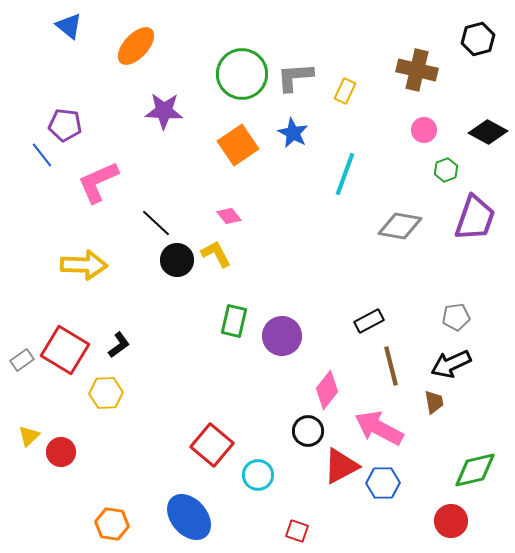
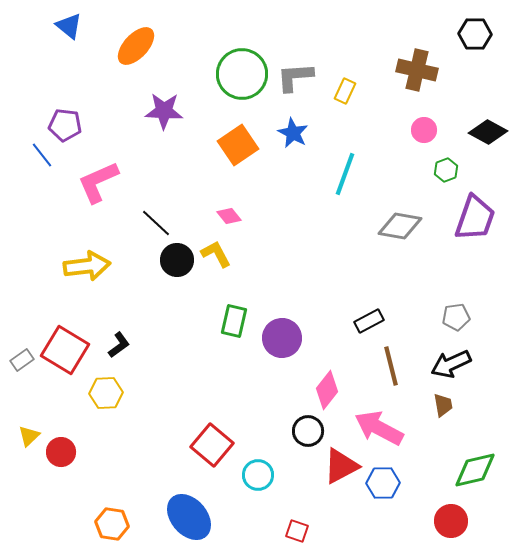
black hexagon at (478, 39): moved 3 px left, 5 px up; rotated 16 degrees clockwise
yellow arrow at (84, 265): moved 3 px right, 1 px down; rotated 9 degrees counterclockwise
purple circle at (282, 336): moved 2 px down
brown trapezoid at (434, 402): moved 9 px right, 3 px down
